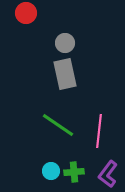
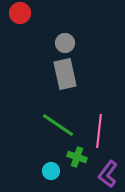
red circle: moved 6 px left
green cross: moved 3 px right, 15 px up; rotated 24 degrees clockwise
